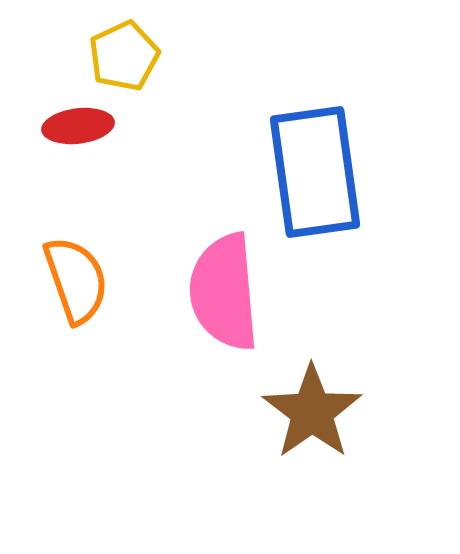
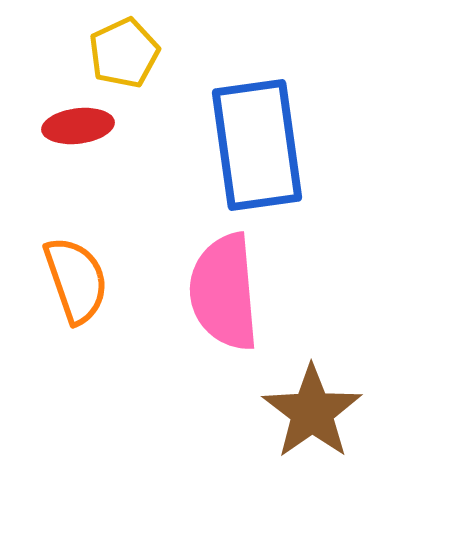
yellow pentagon: moved 3 px up
blue rectangle: moved 58 px left, 27 px up
